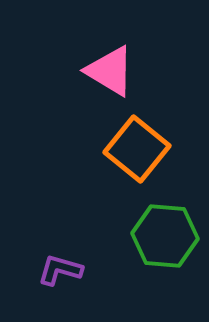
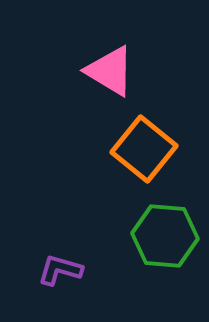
orange square: moved 7 px right
